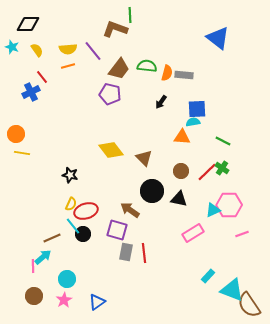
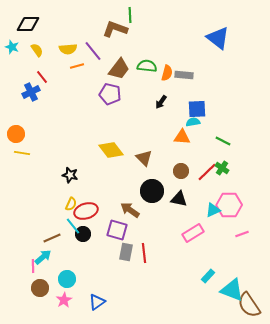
orange line at (68, 66): moved 9 px right
brown circle at (34, 296): moved 6 px right, 8 px up
